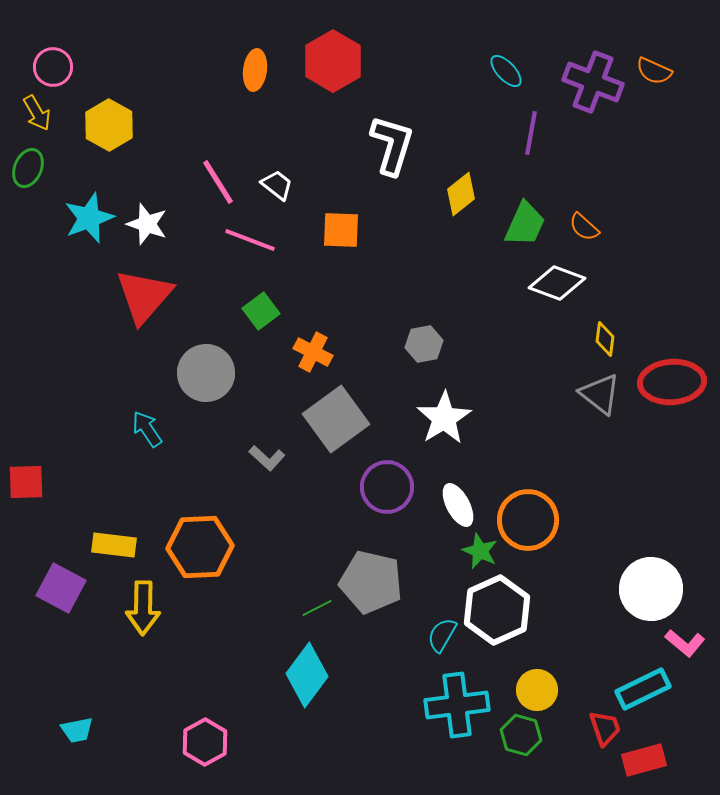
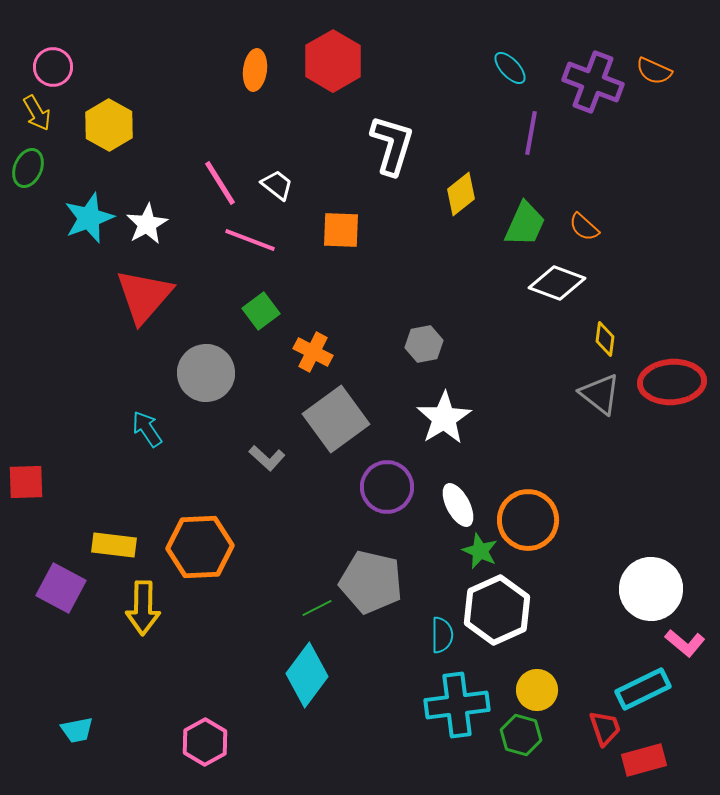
cyan ellipse at (506, 71): moved 4 px right, 3 px up
pink line at (218, 182): moved 2 px right, 1 px down
white star at (147, 224): rotated 24 degrees clockwise
cyan semicircle at (442, 635): rotated 150 degrees clockwise
